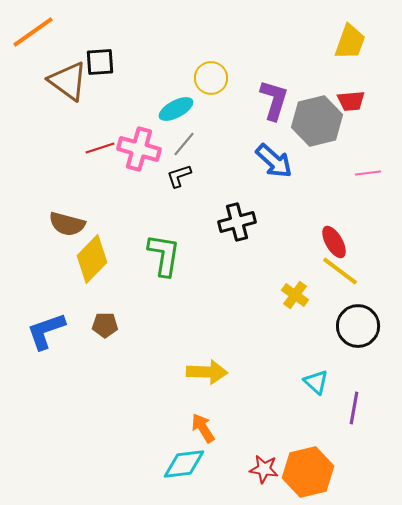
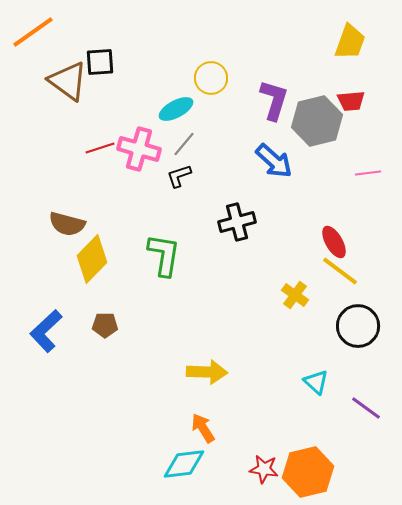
blue L-shape: rotated 24 degrees counterclockwise
purple line: moved 12 px right; rotated 64 degrees counterclockwise
